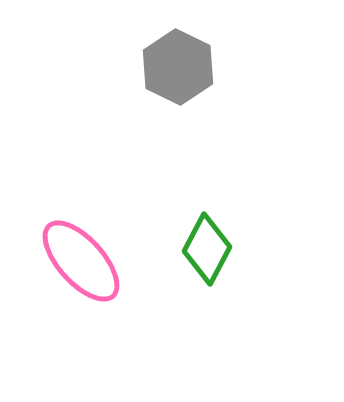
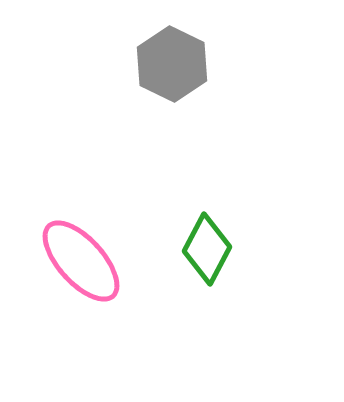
gray hexagon: moved 6 px left, 3 px up
